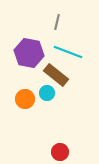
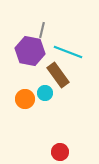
gray line: moved 15 px left, 8 px down
purple hexagon: moved 1 px right, 2 px up
brown rectangle: moved 2 px right; rotated 15 degrees clockwise
cyan circle: moved 2 px left
